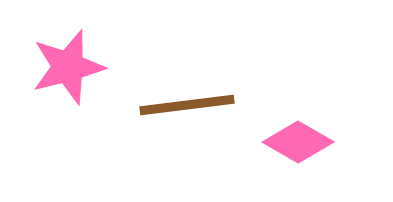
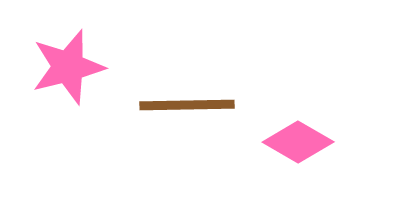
brown line: rotated 6 degrees clockwise
